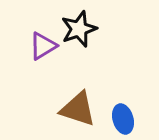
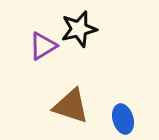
black star: rotated 6 degrees clockwise
brown triangle: moved 7 px left, 3 px up
